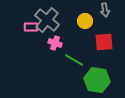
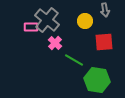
pink cross: rotated 24 degrees clockwise
